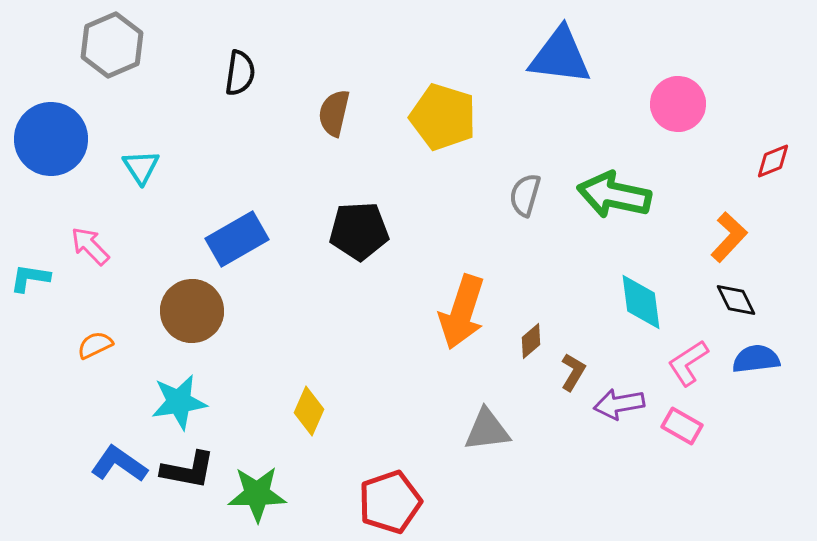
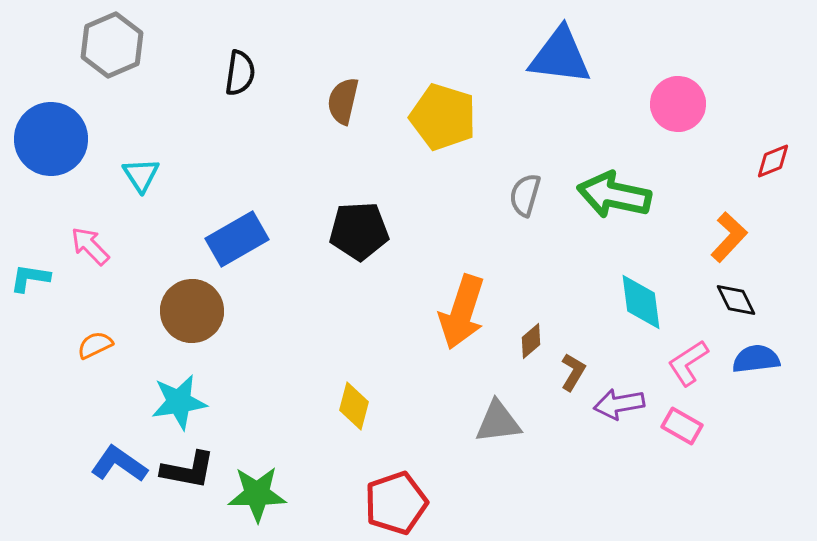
brown semicircle: moved 9 px right, 12 px up
cyan triangle: moved 8 px down
yellow diamond: moved 45 px right, 5 px up; rotated 9 degrees counterclockwise
gray triangle: moved 11 px right, 8 px up
red pentagon: moved 6 px right, 1 px down
